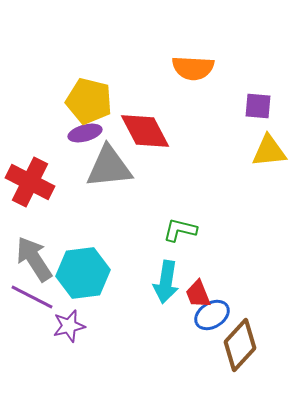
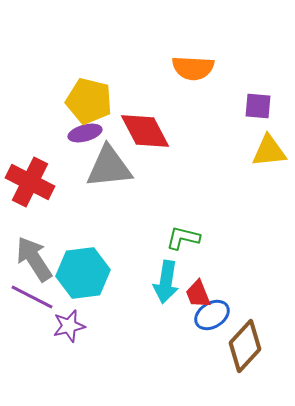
green L-shape: moved 3 px right, 8 px down
brown diamond: moved 5 px right, 1 px down
